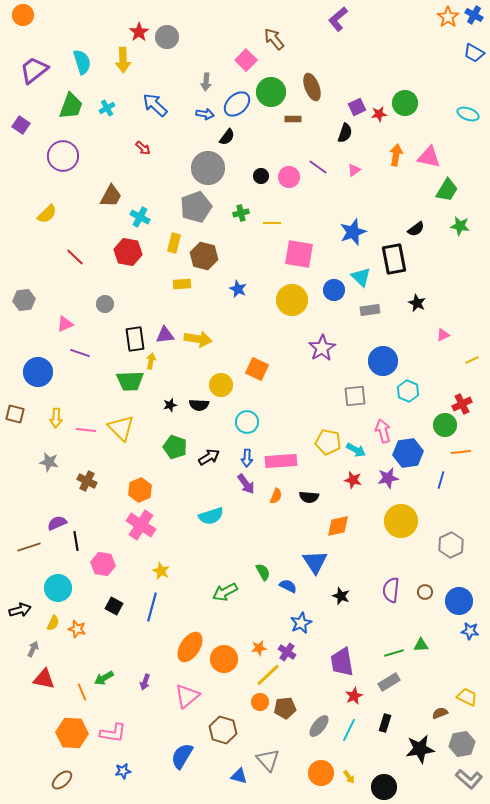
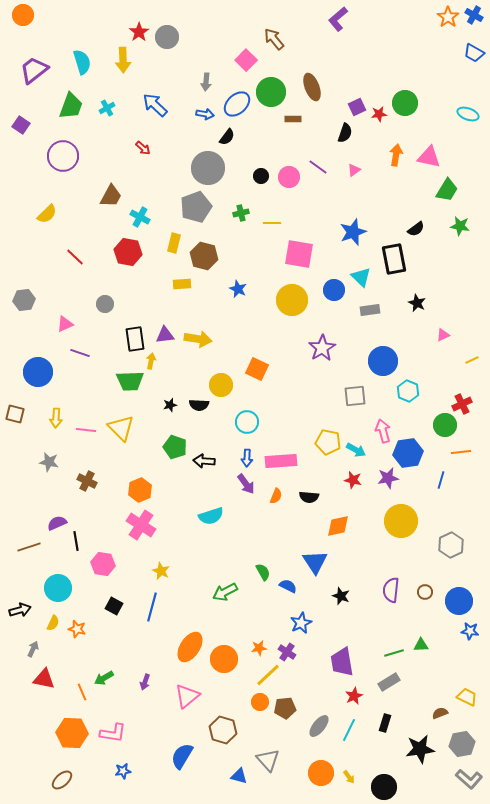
black arrow at (209, 457): moved 5 px left, 4 px down; rotated 145 degrees counterclockwise
